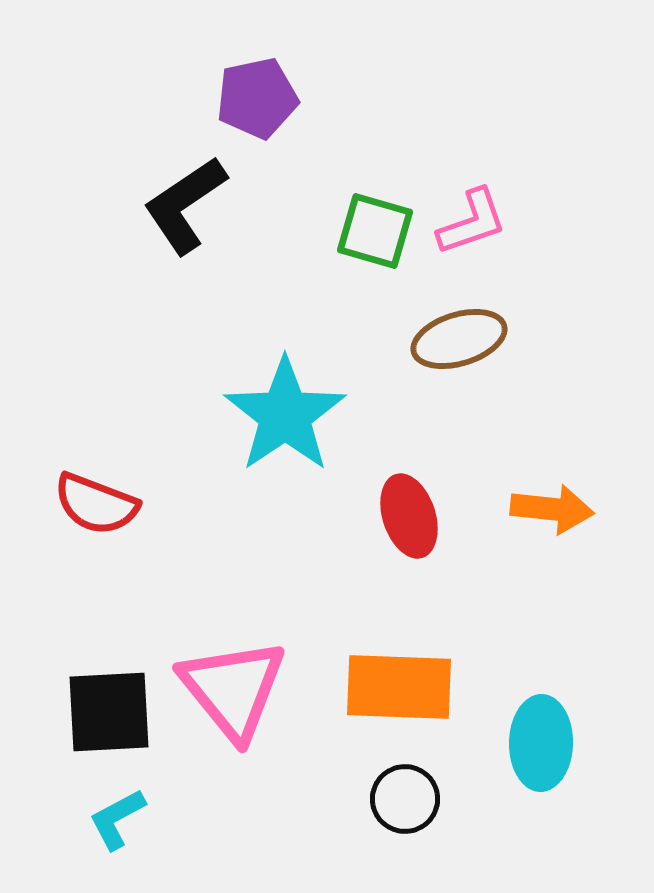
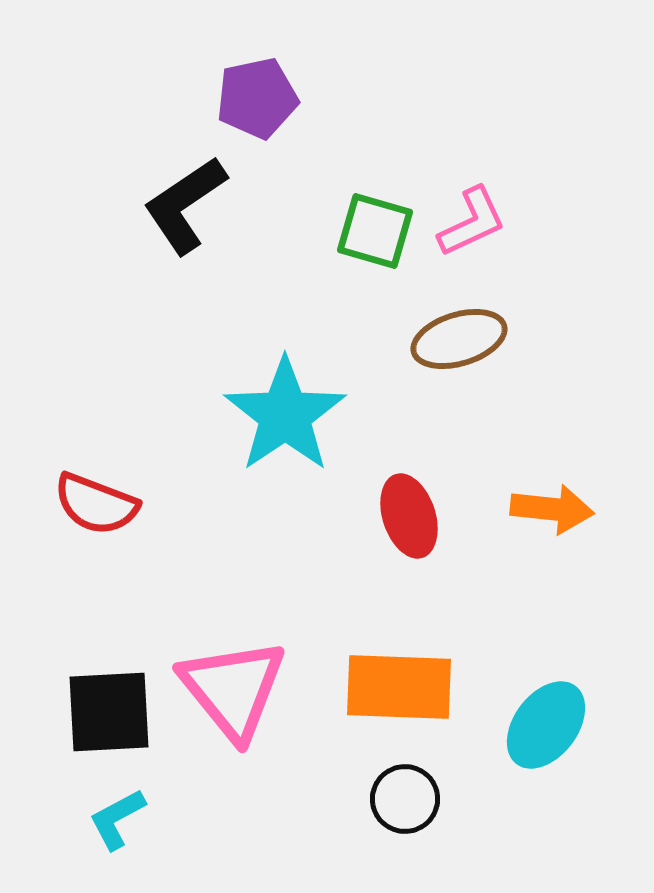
pink L-shape: rotated 6 degrees counterclockwise
cyan ellipse: moved 5 px right, 18 px up; rotated 36 degrees clockwise
